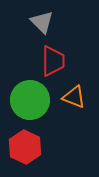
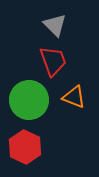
gray triangle: moved 13 px right, 3 px down
red trapezoid: rotated 20 degrees counterclockwise
green circle: moved 1 px left
